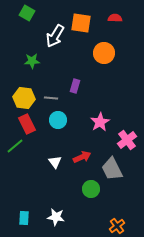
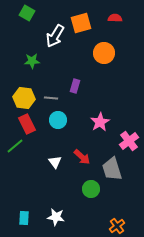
orange square: rotated 25 degrees counterclockwise
pink cross: moved 2 px right, 1 px down
red arrow: rotated 66 degrees clockwise
gray trapezoid: rotated 10 degrees clockwise
